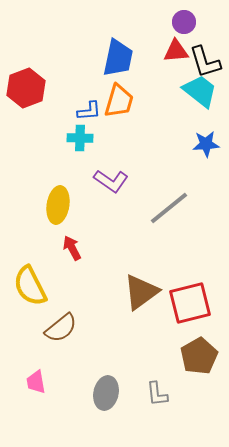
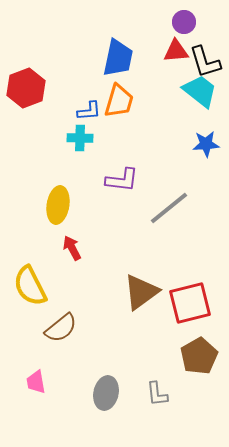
purple L-shape: moved 11 px right, 1 px up; rotated 28 degrees counterclockwise
